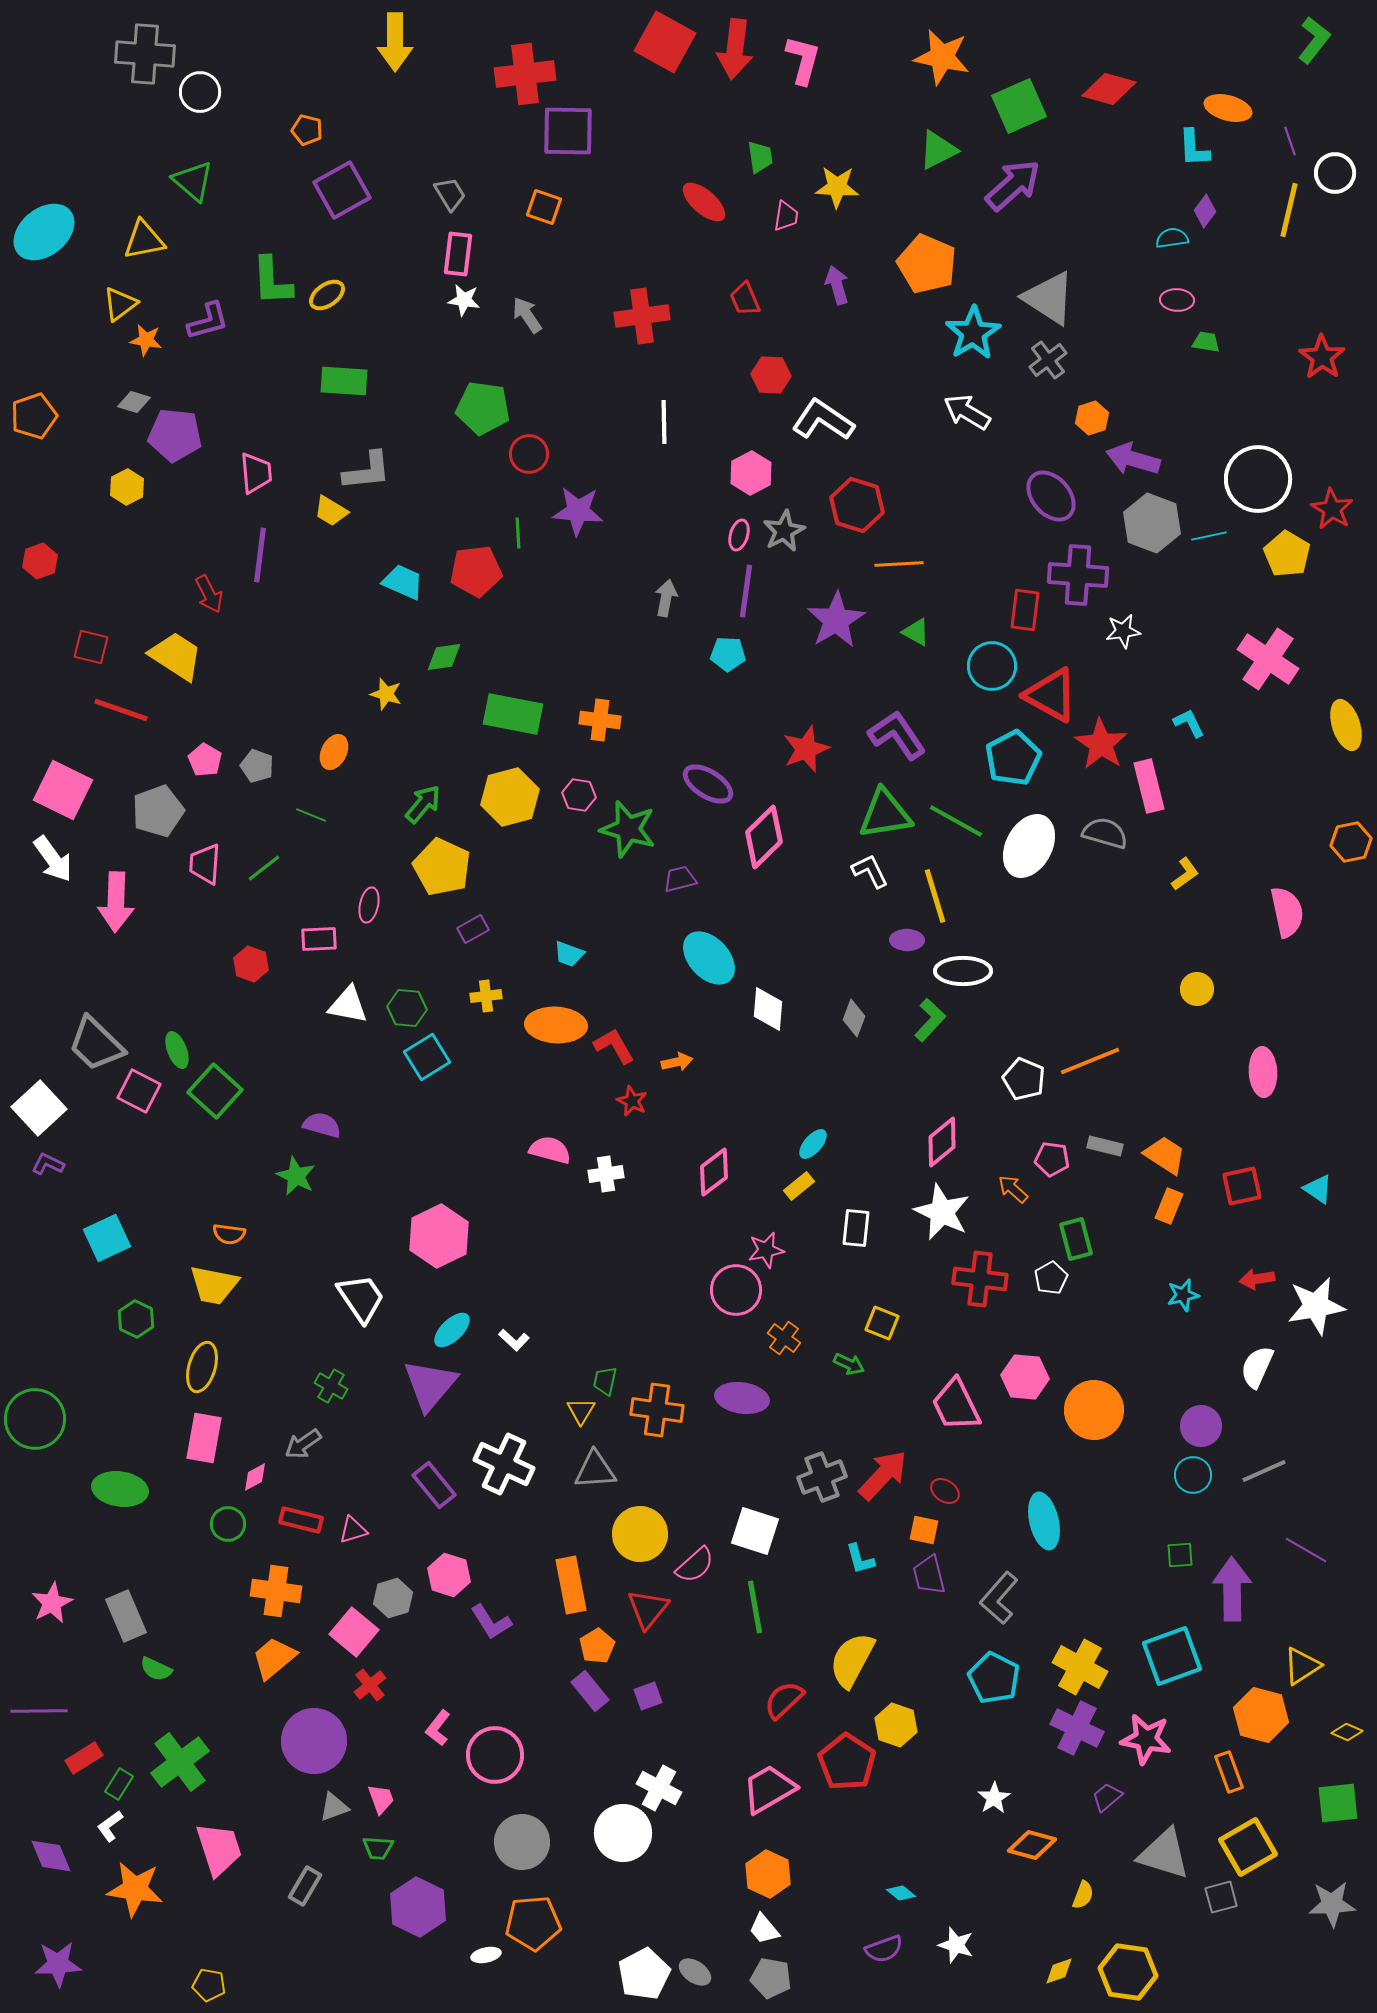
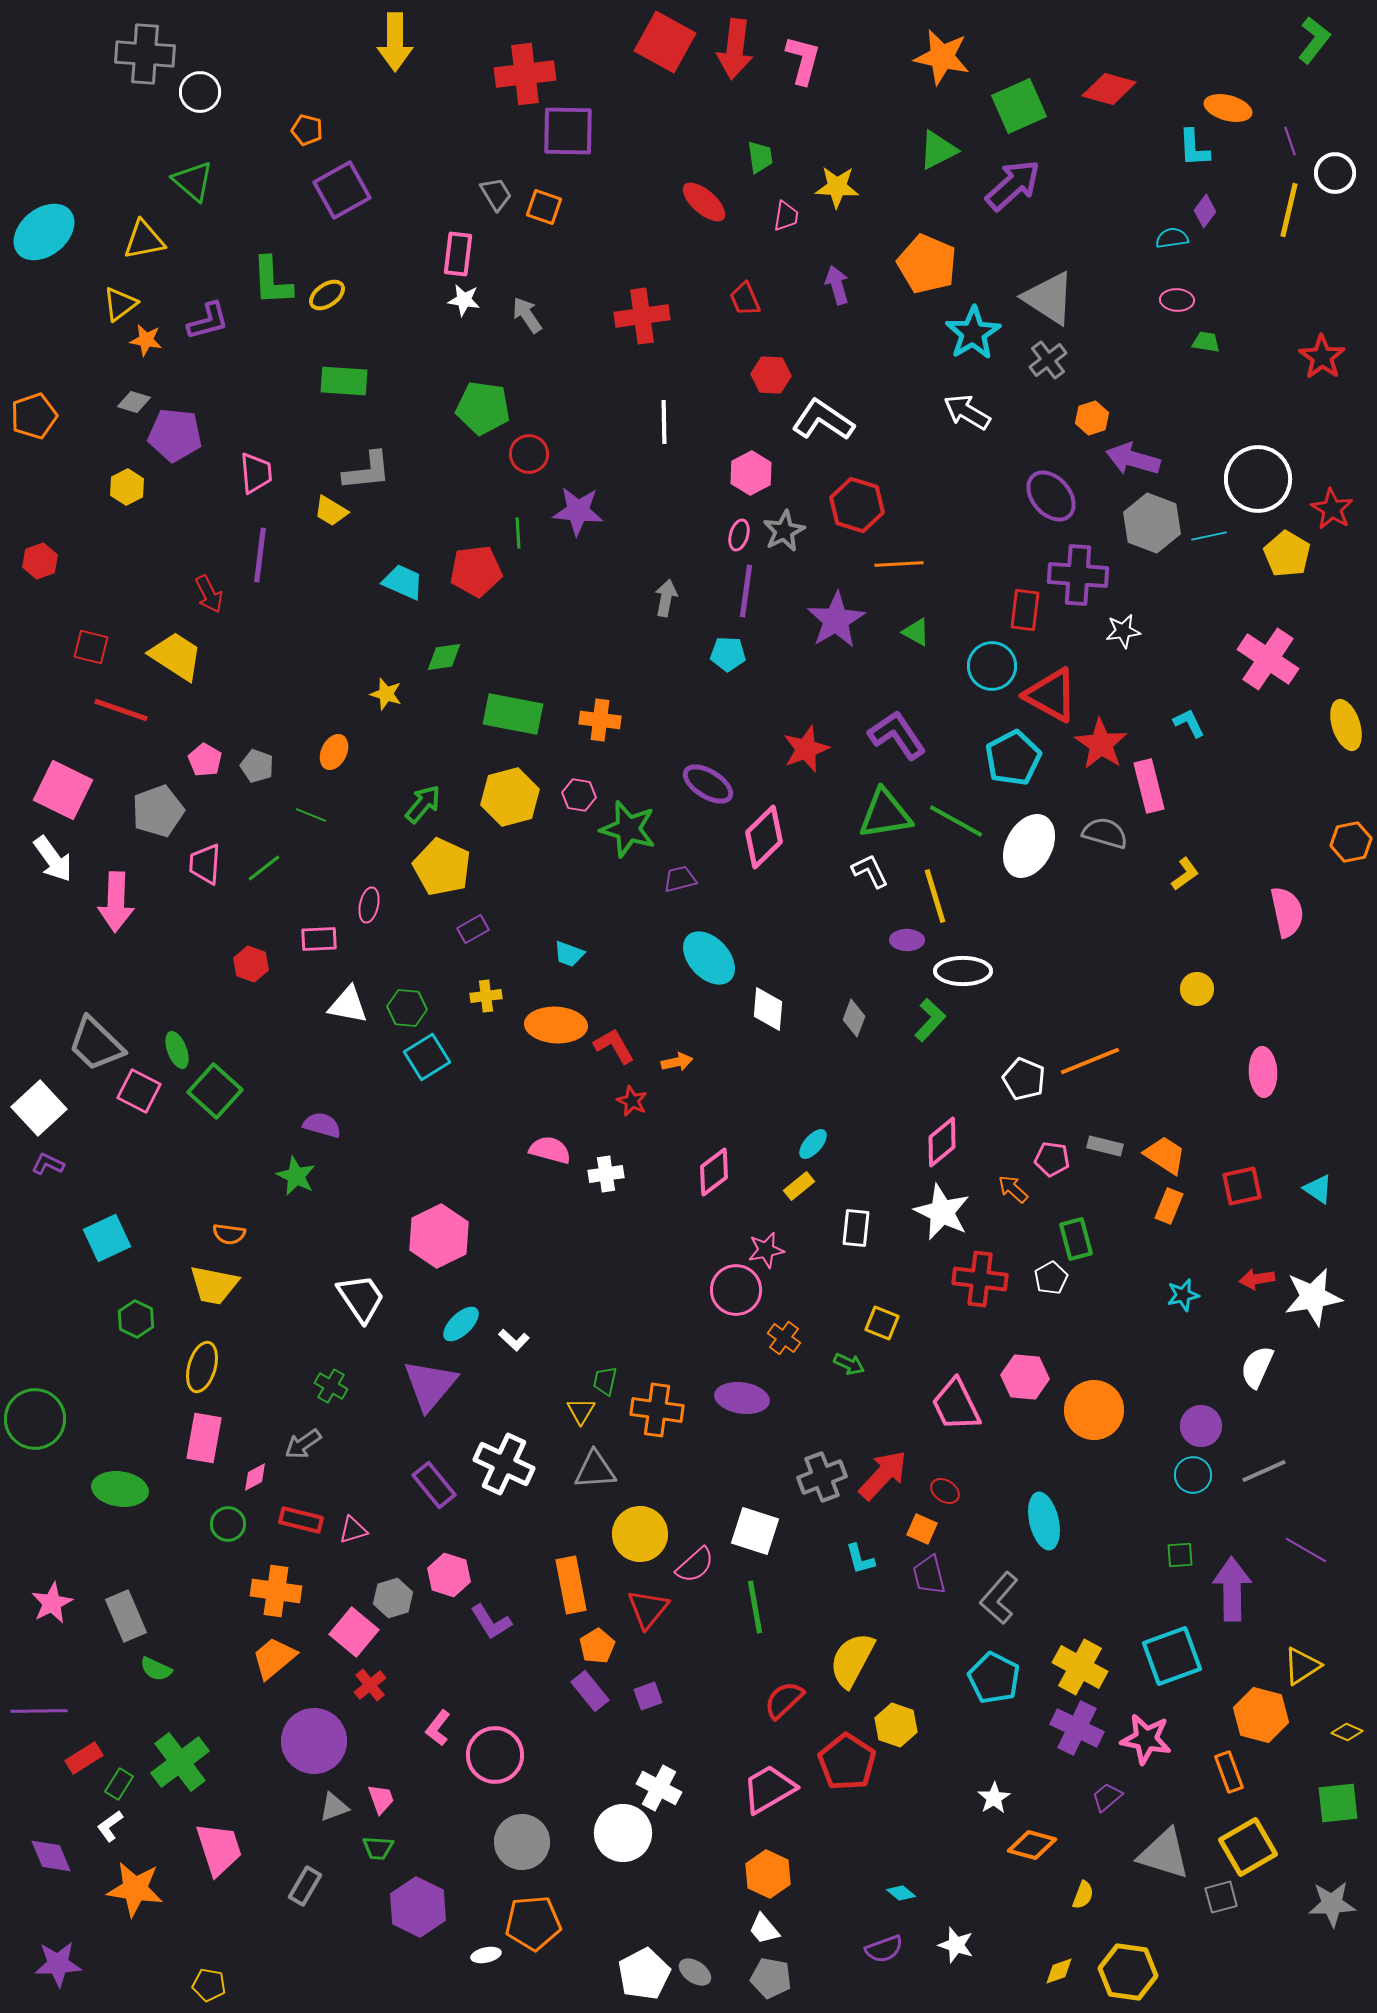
gray trapezoid at (450, 194): moved 46 px right
white star at (1316, 1306): moved 3 px left, 9 px up
cyan ellipse at (452, 1330): moved 9 px right, 6 px up
orange square at (924, 1530): moved 2 px left, 1 px up; rotated 12 degrees clockwise
